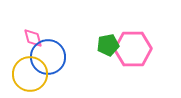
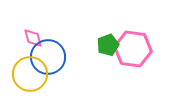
green pentagon: rotated 10 degrees counterclockwise
pink hexagon: rotated 9 degrees clockwise
